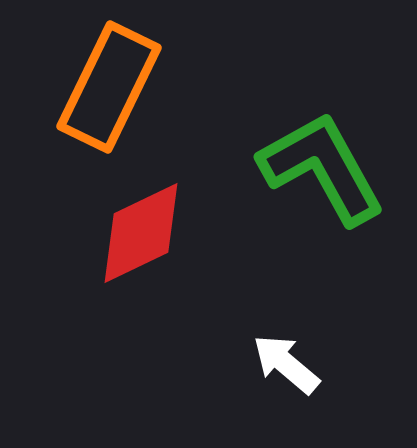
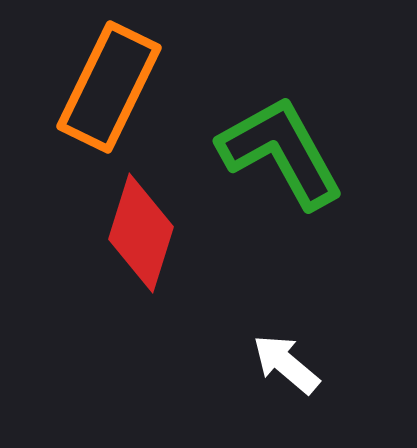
green L-shape: moved 41 px left, 16 px up
red diamond: rotated 47 degrees counterclockwise
